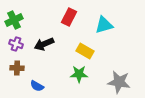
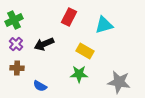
purple cross: rotated 24 degrees clockwise
blue semicircle: moved 3 px right
